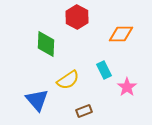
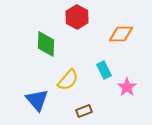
yellow semicircle: rotated 15 degrees counterclockwise
